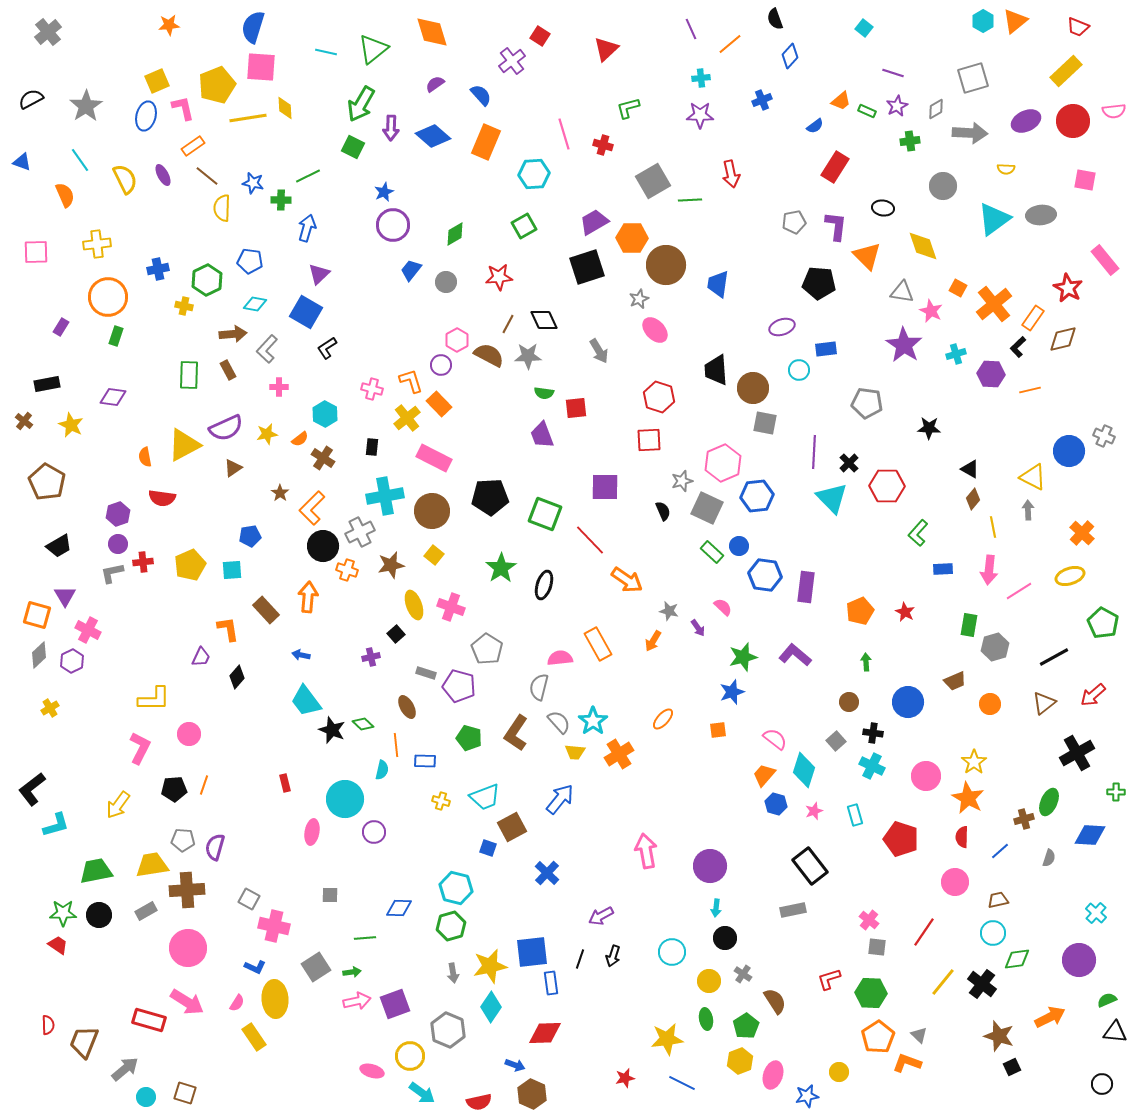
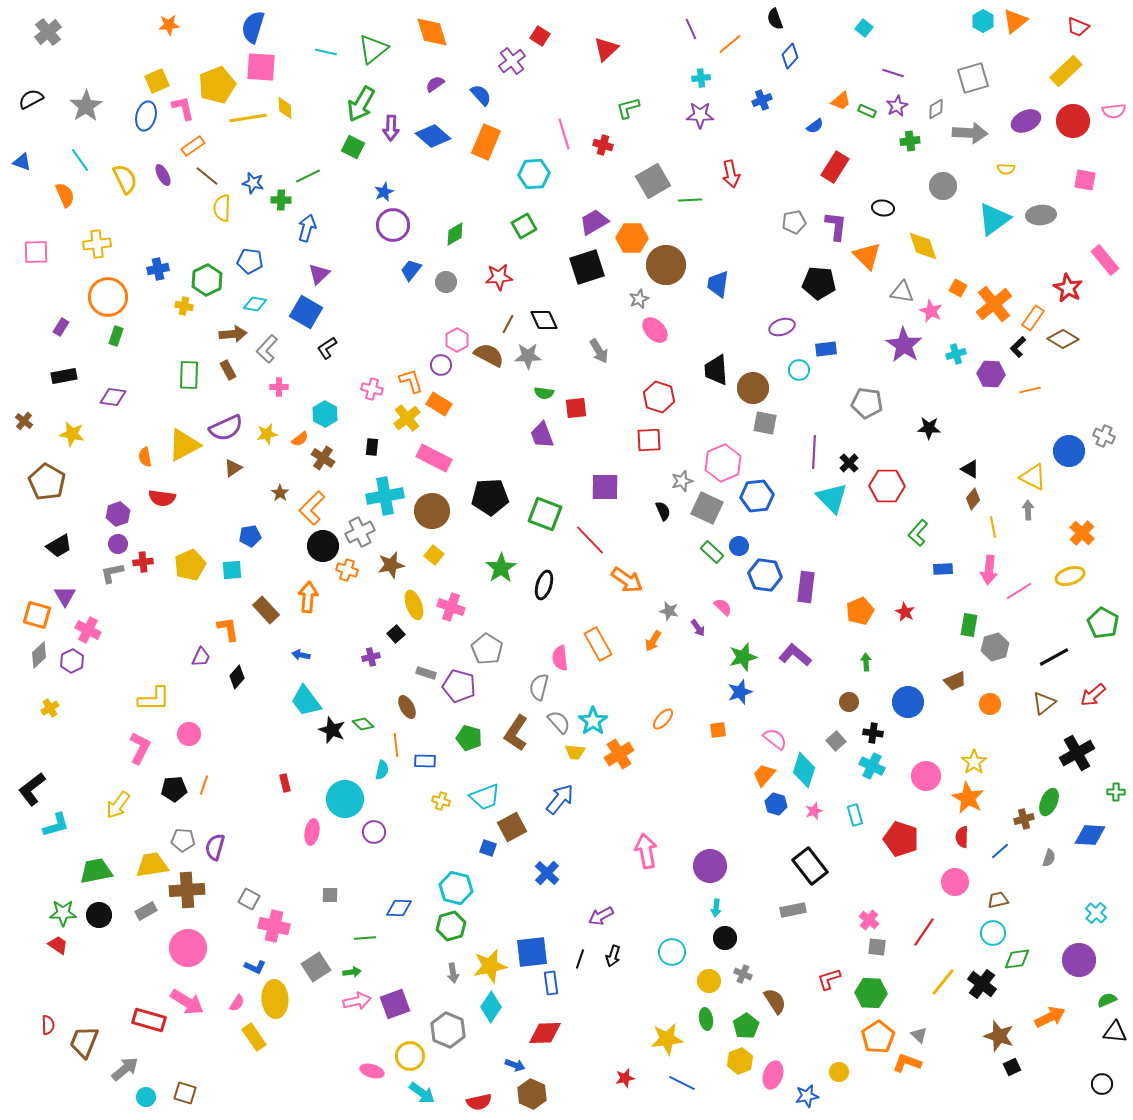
brown diamond at (1063, 339): rotated 44 degrees clockwise
black rectangle at (47, 384): moved 17 px right, 8 px up
orange rectangle at (439, 404): rotated 15 degrees counterclockwise
yellow star at (71, 425): moved 1 px right, 9 px down; rotated 15 degrees counterclockwise
pink semicircle at (560, 658): rotated 90 degrees counterclockwise
blue star at (732, 692): moved 8 px right
gray cross at (743, 974): rotated 12 degrees counterclockwise
